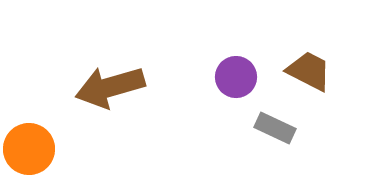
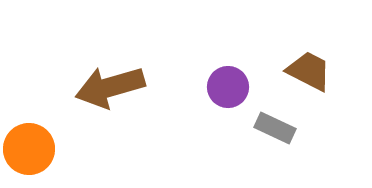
purple circle: moved 8 px left, 10 px down
